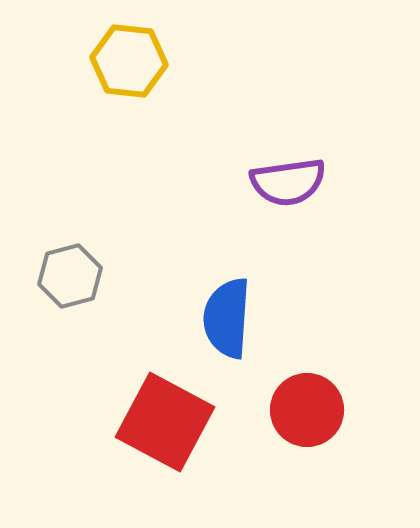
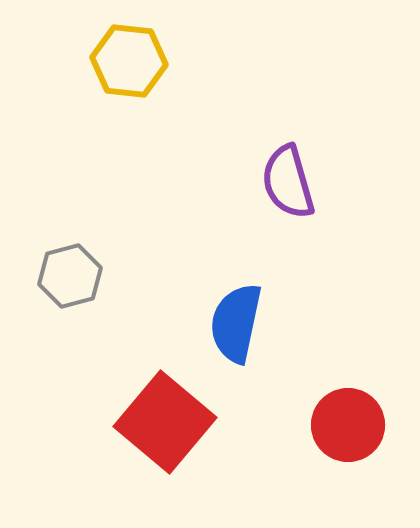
purple semicircle: rotated 82 degrees clockwise
blue semicircle: moved 9 px right, 5 px down; rotated 8 degrees clockwise
red circle: moved 41 px right, 15 px down
red square: rotated 12 degrees clockwise
